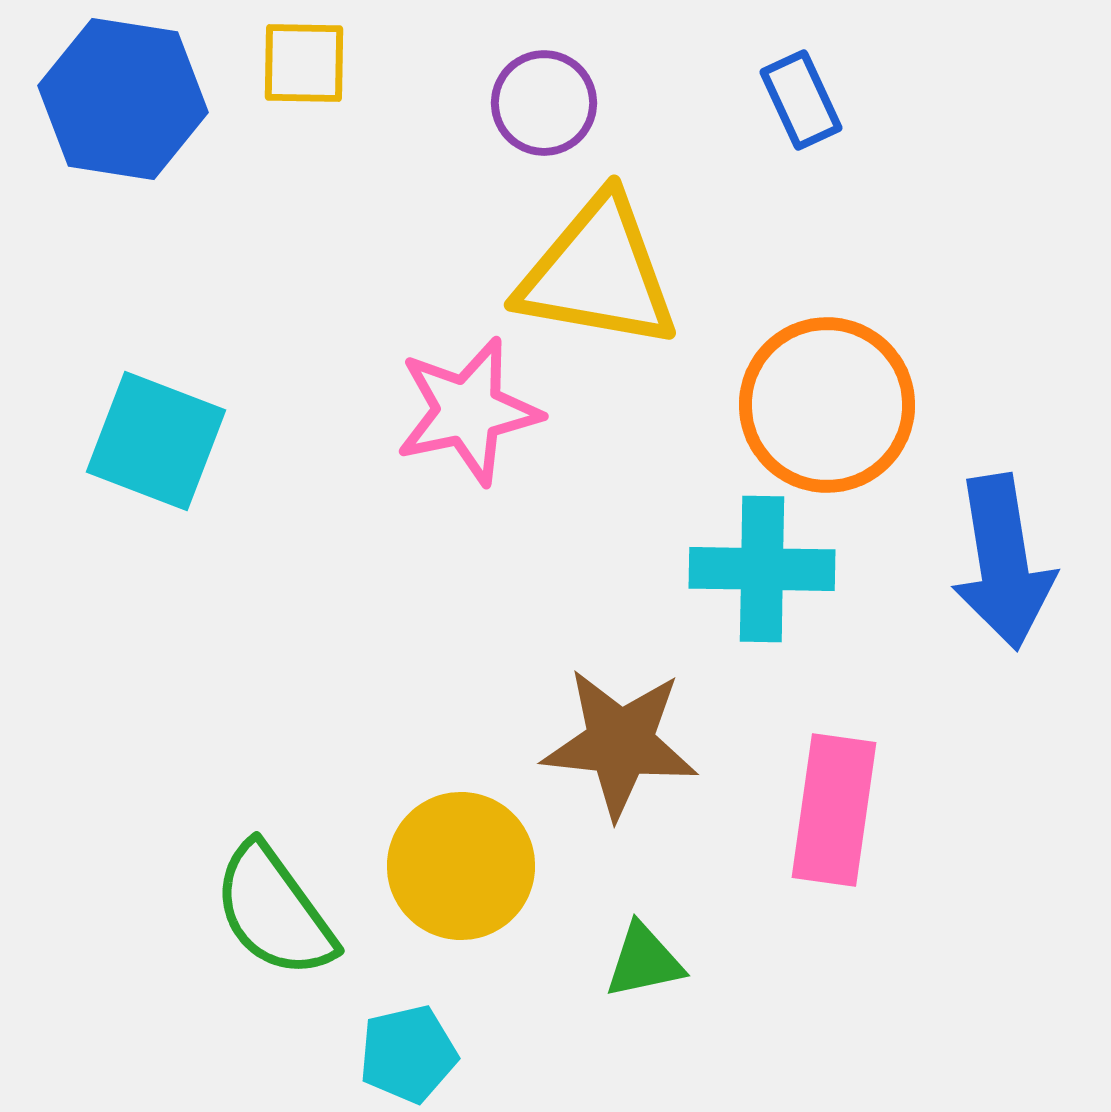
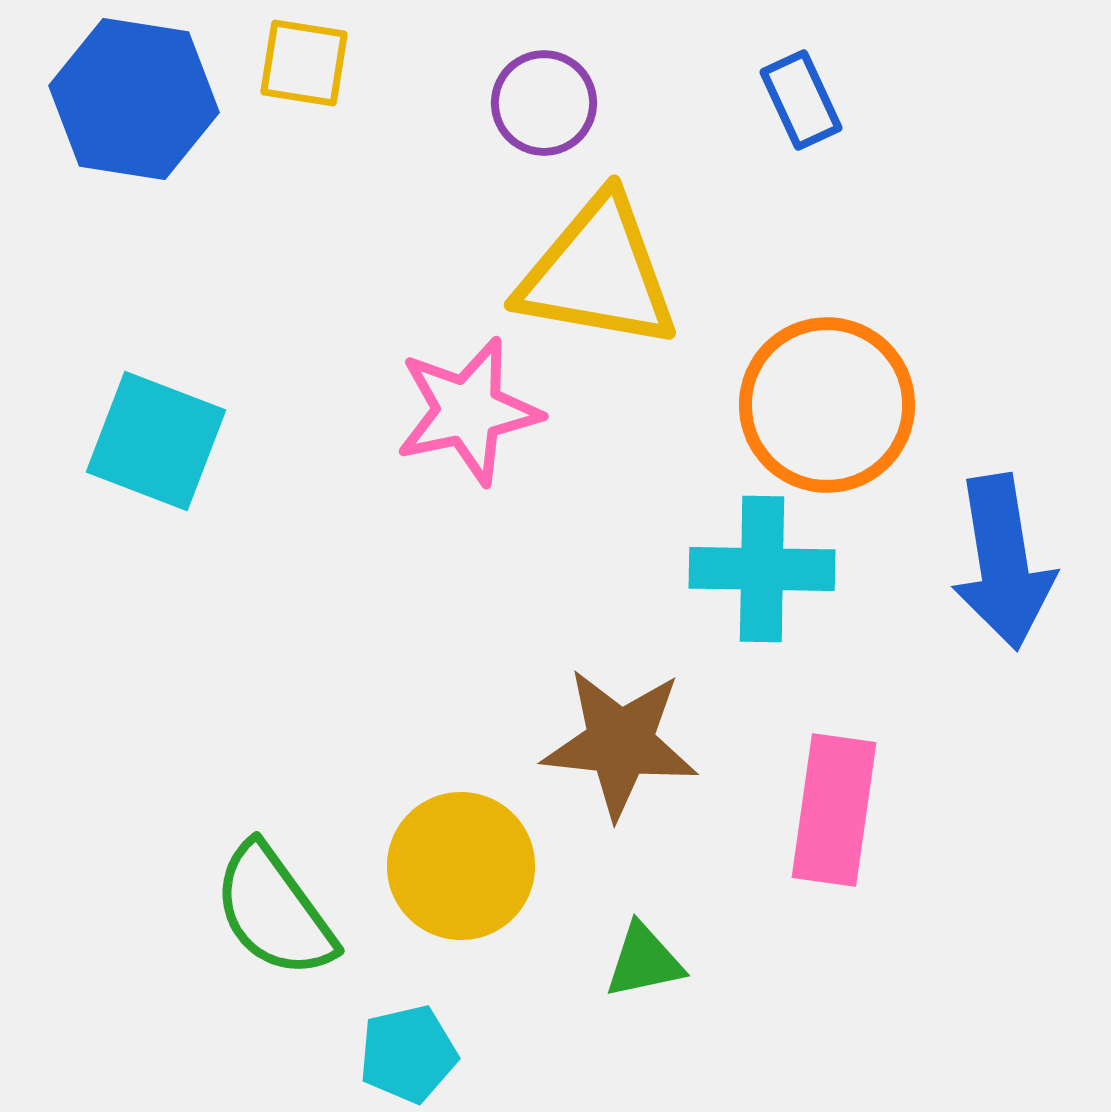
yellow square: rotated 8 degrees clockwise
blue hexagon: moved 11 px right
